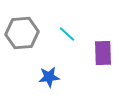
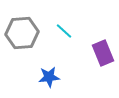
cyan line: moved 3 px left, 3 px up
purple rectangle: rotated 20 degrees counterclockwise
